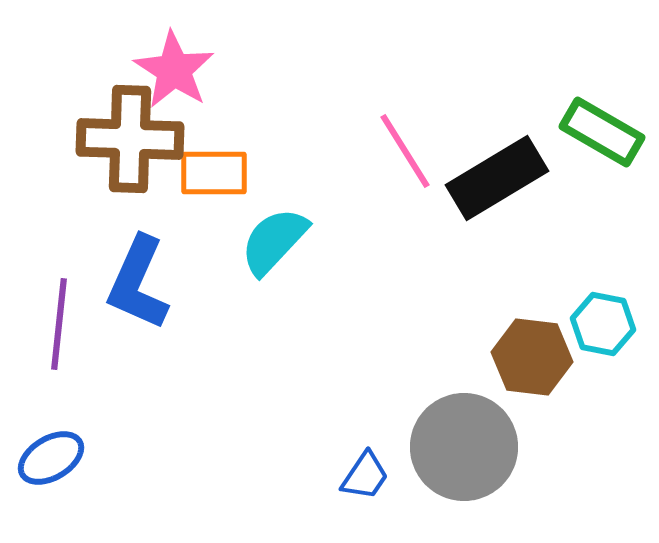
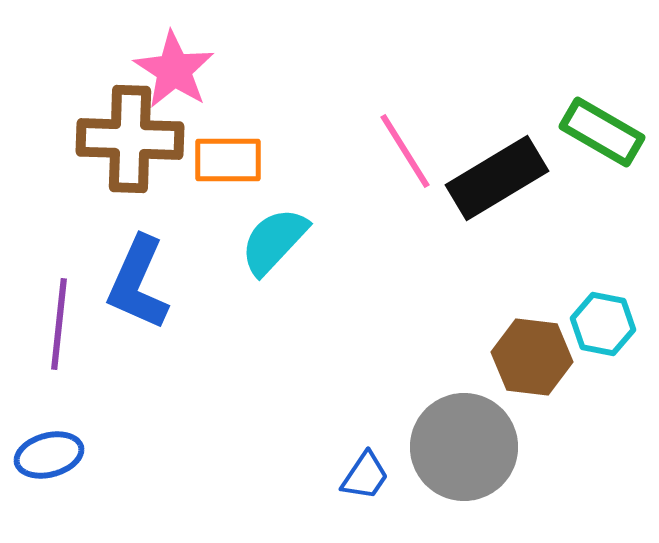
orange rectangle: moved 14 px right, 13 px up
blue ellipse: moved 2 px left, 3 px up; rotated 16 degrees clockwise
